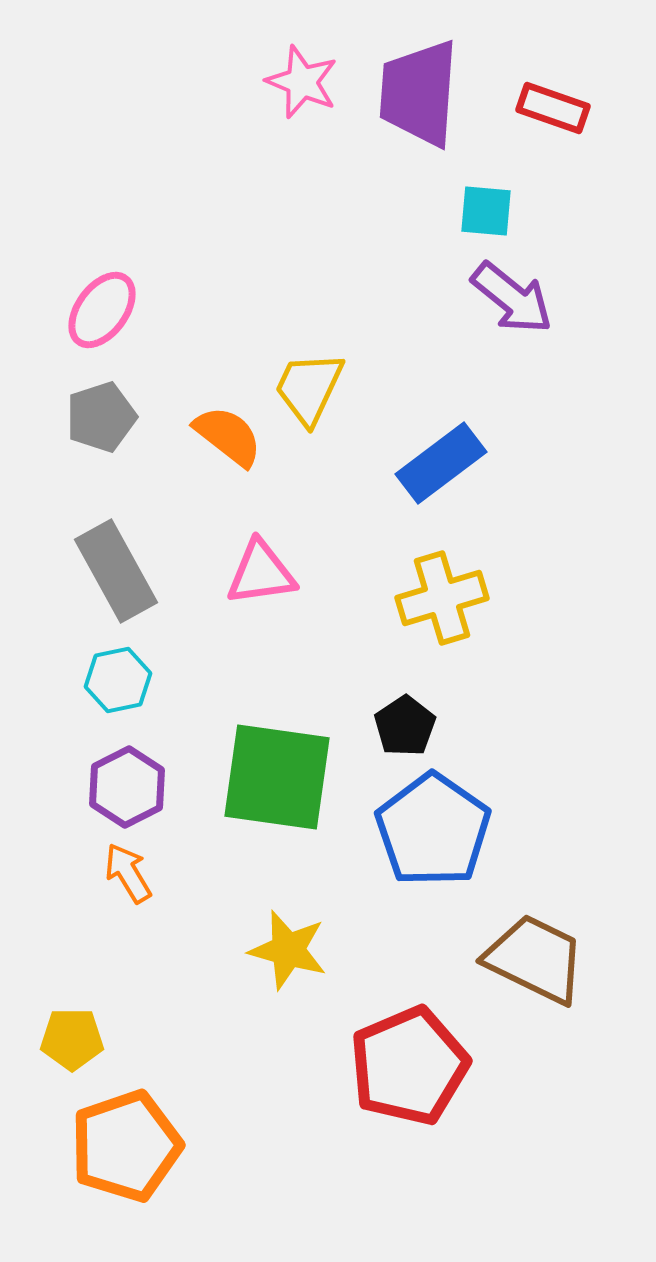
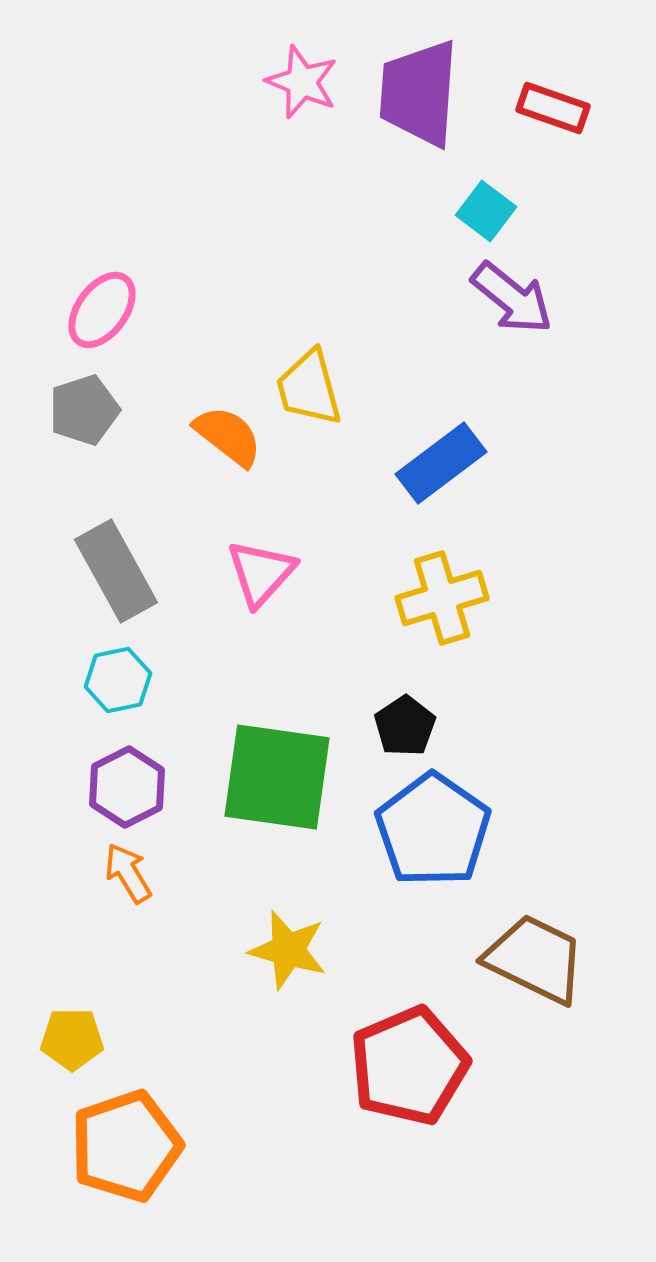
cyan square: rotated 32 degrees clockwise
yellow trapezoid: rotated 40 degrees counterclockwise
gray pentagon: moved 17 px left, 7 px up
pink triangle: rotated 40 degrees counterclockwise
